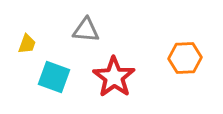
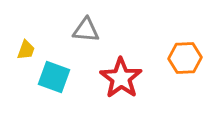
yellow trapezoid: moved 1 px left, 6 px down
red star: moved 7 px right, 1 px down
